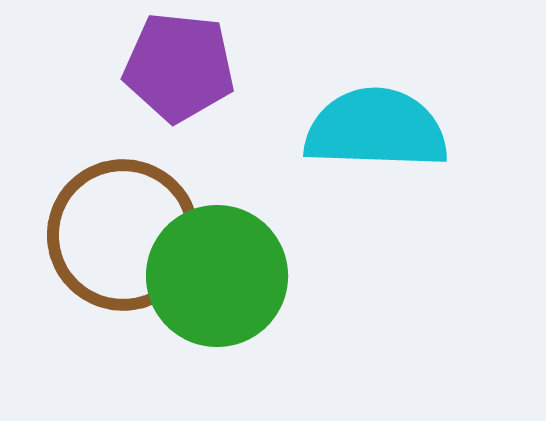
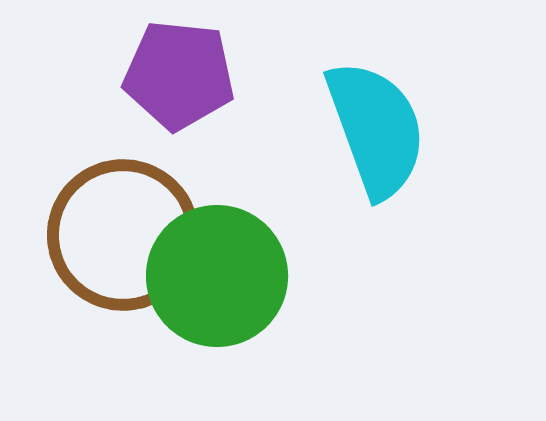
purple pentagon: moved 8 px down
cyan semicircle: rotated 68 degrees clockwise
